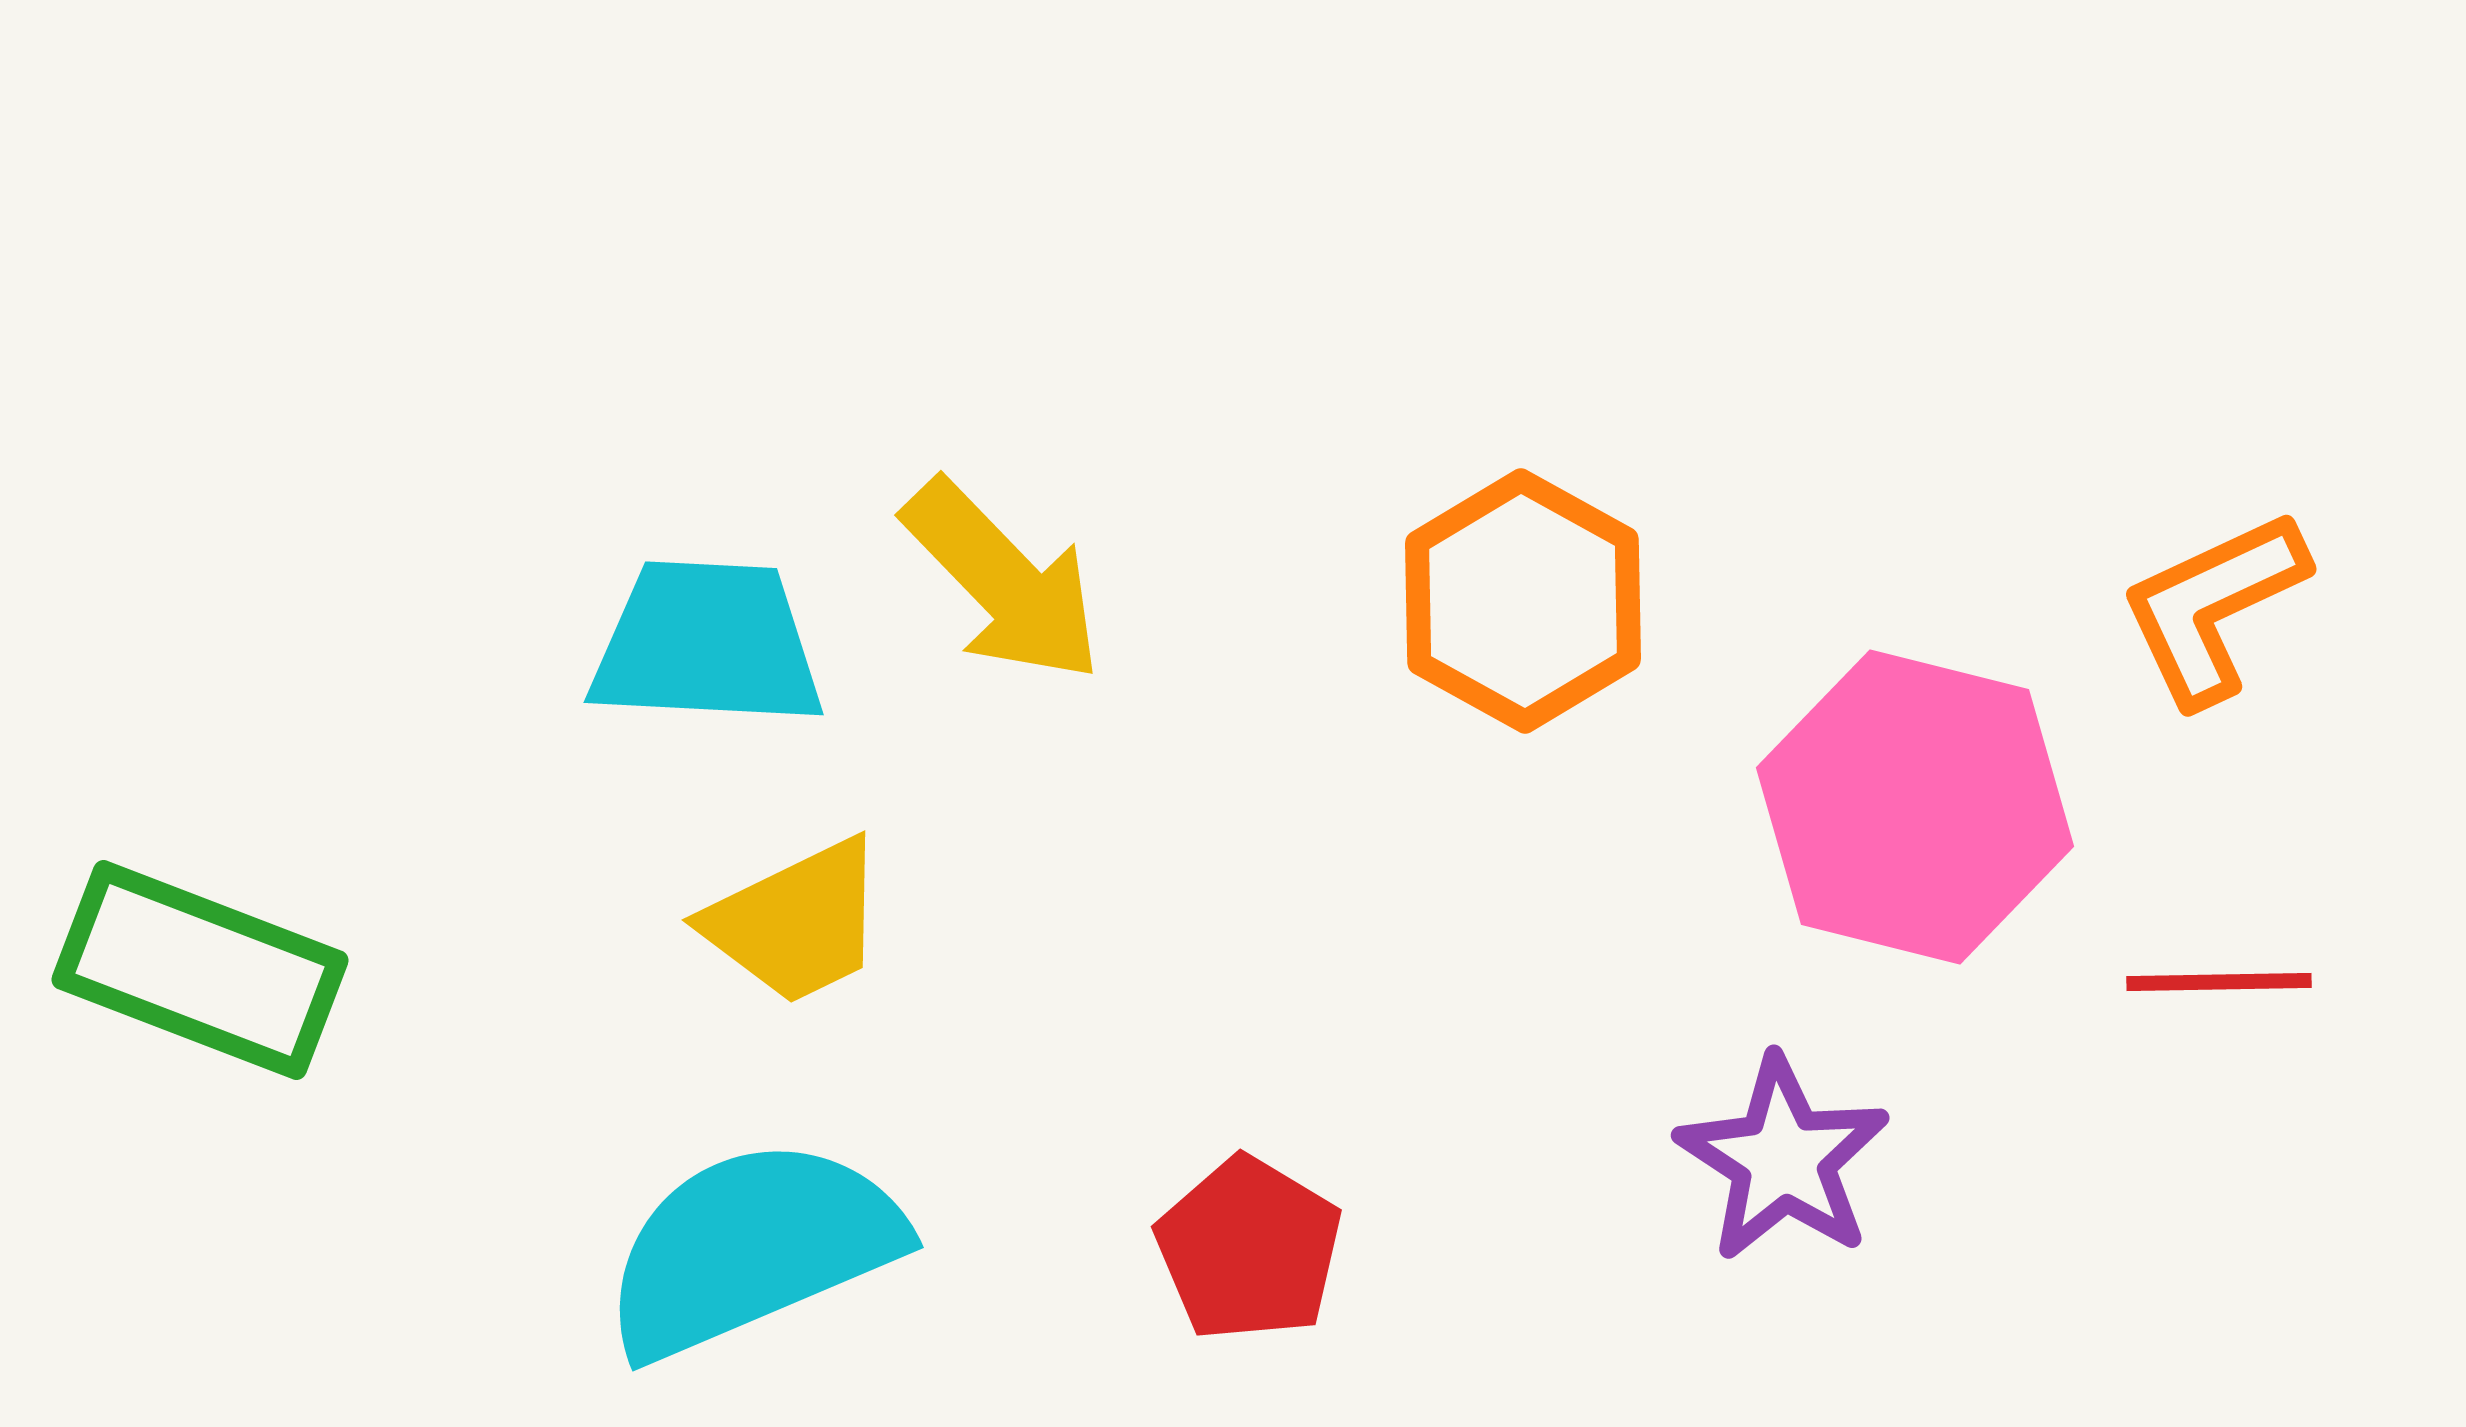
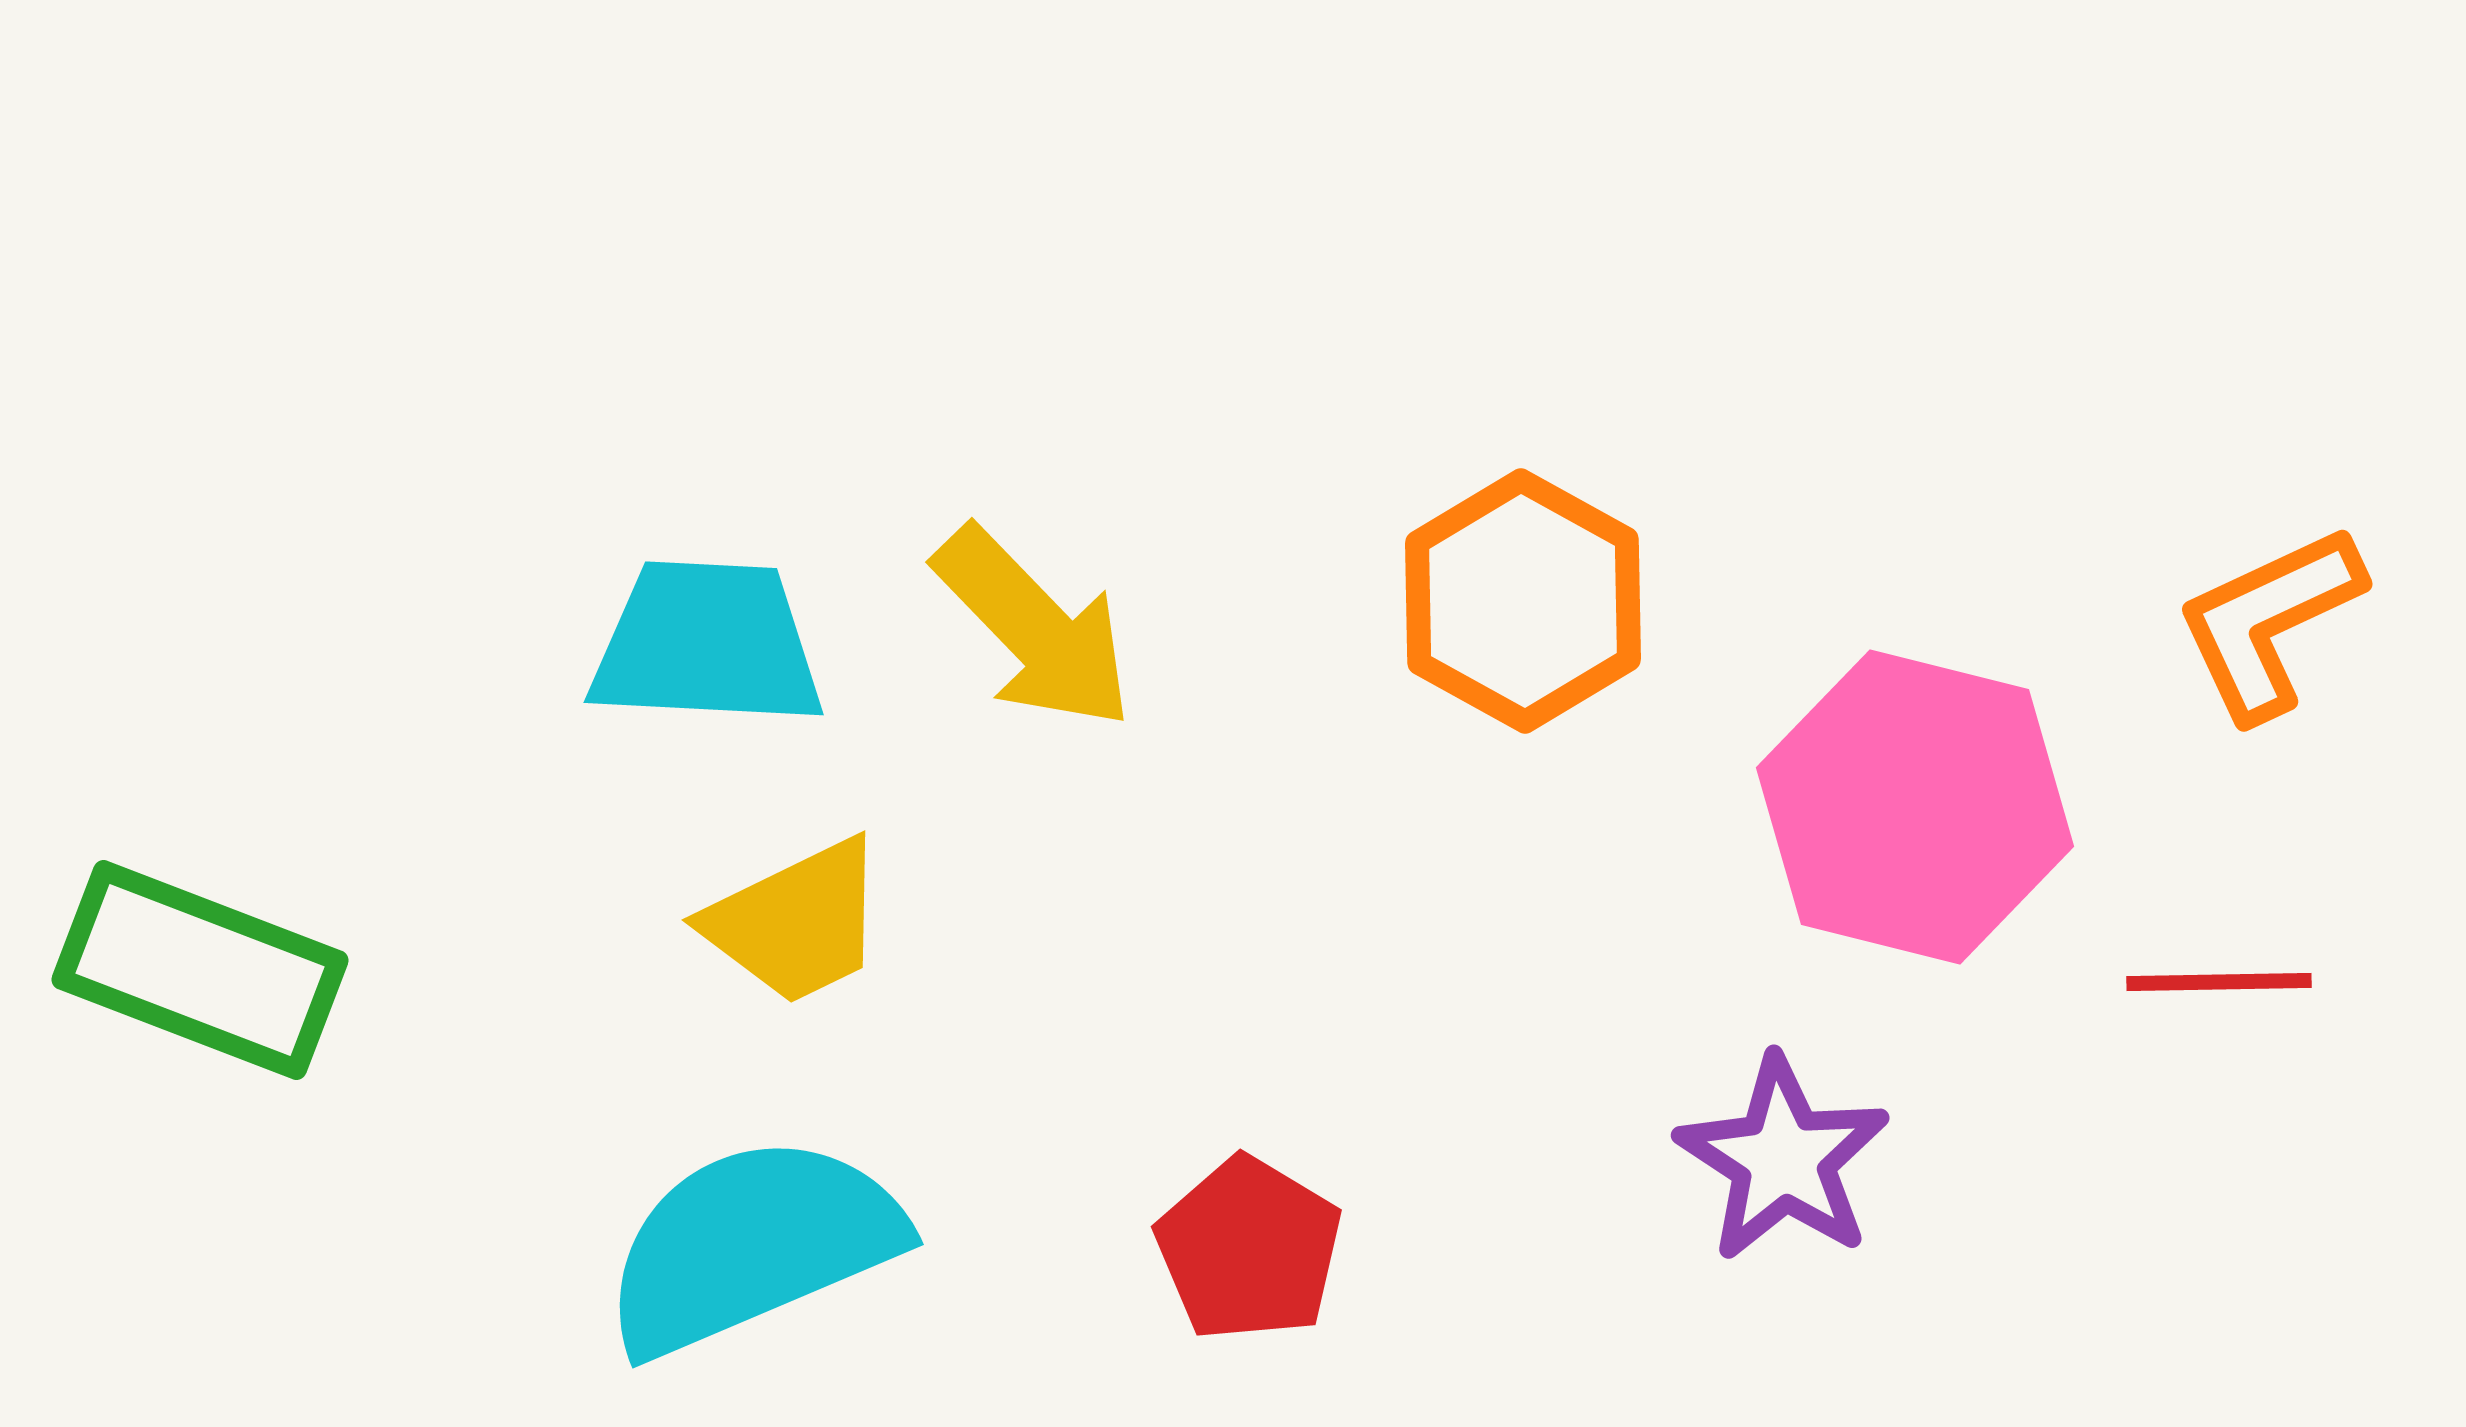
yellow arrow: moved 31 px right, 47 px down
orange L-shape: moved 56 px right, 15 px down
cyan semicircle: moved 3 px up
